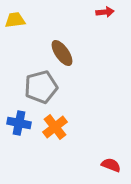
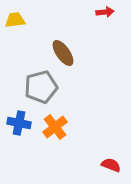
brown ellipse: moved 1 px right
